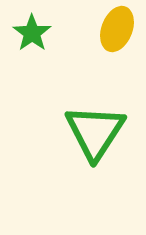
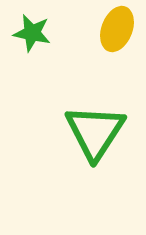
green star: rotated 24 degrees counterclockwise
